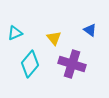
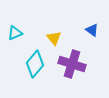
blue triangle: moved 2 px right
cyan diamond: moved 5 px right
